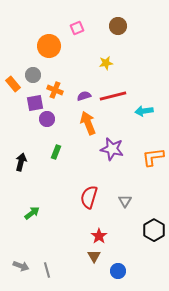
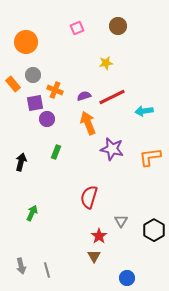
orange circle: moved 23 px left, 4 px up
red line: moved 1 px left, 1 px down; rotated 12 degrees counterclockwise
orange L-shape: moved 3 px left
gray triangle: moved 4 px left, 20 px down
green arrow: rotated 28 degrees counterclockwise
gray arrow: rotated 56 degrees clockwise
blue circle: moved 9 px right, 7 px down
